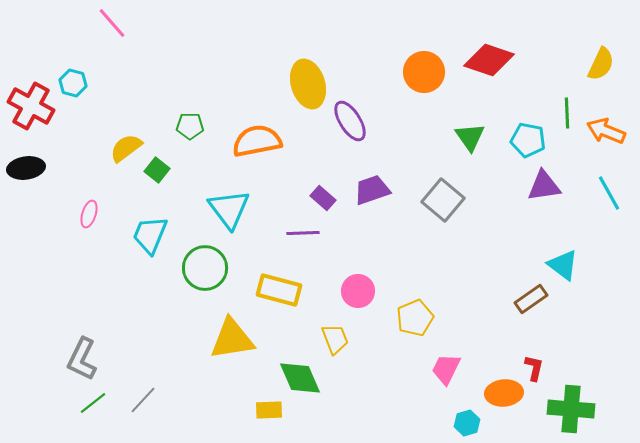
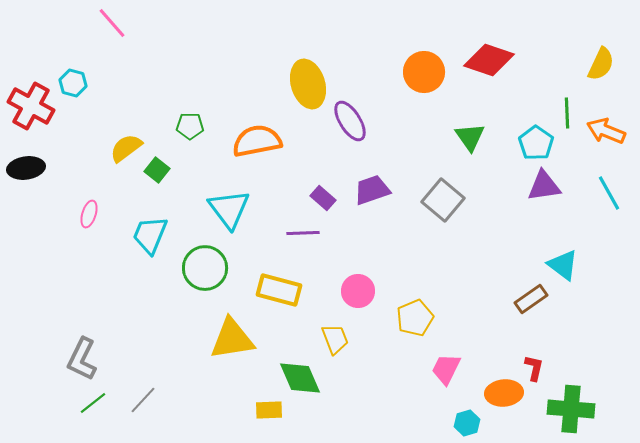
cyan pentagon at (528, 140): moved 8 px right, 3 px down; rotated 24 degrees clockwise
